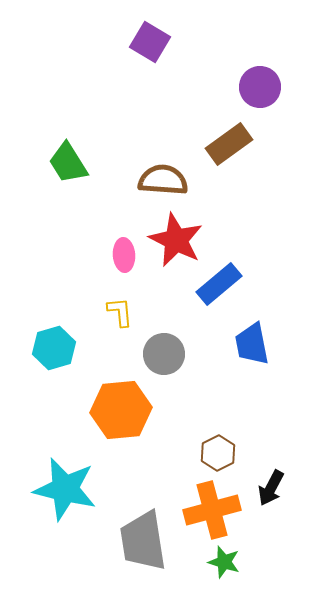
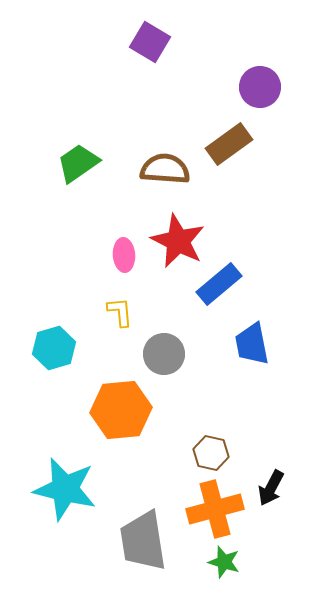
green trapezoid: moved 10 px right; rotated 87 degrees clockwise
brown semicircle: moved 2 px right, 11 px up
red star: moved 2 px right, 1 px down
brown hexagon: moved 7 px left; rotated 20 degrees counterclockwise
orange cross: moved 3 px right, 1 px up
